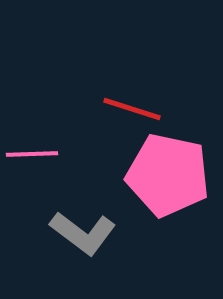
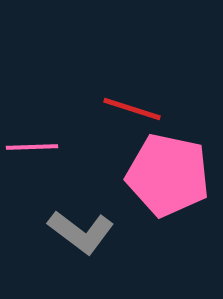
pink line: moved 7 px up
gray L-shape: moved 2 px left, 1 px up
